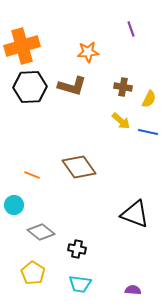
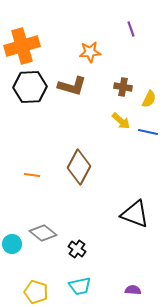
orange star: moved 2 px right
brown diamond: rotated 64 degrees clockwise
orange line: rotated 14 degrees counterclockwise
cyan circle: moved 2 px left, 39 px down
gray diamond: moved 2 px right, 1 px down
black cross: rotated 24 degrees clockwise
yellow pentagon: moved 3 px right, 19 px down; rotated 15 degrees counterclockwise
cyan trapezoid: moved 2 px down; rotated 20 degrees counterclockwise
